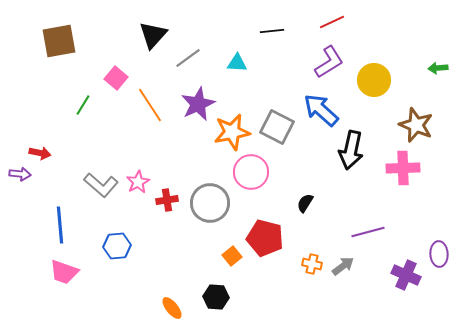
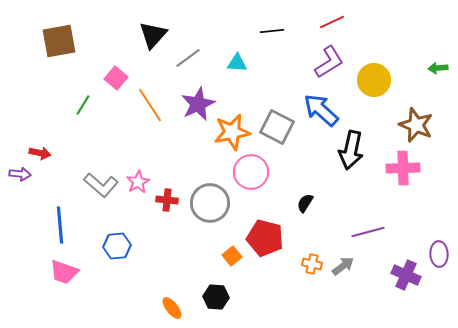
red cross: rotated 15 degrees clockwise
